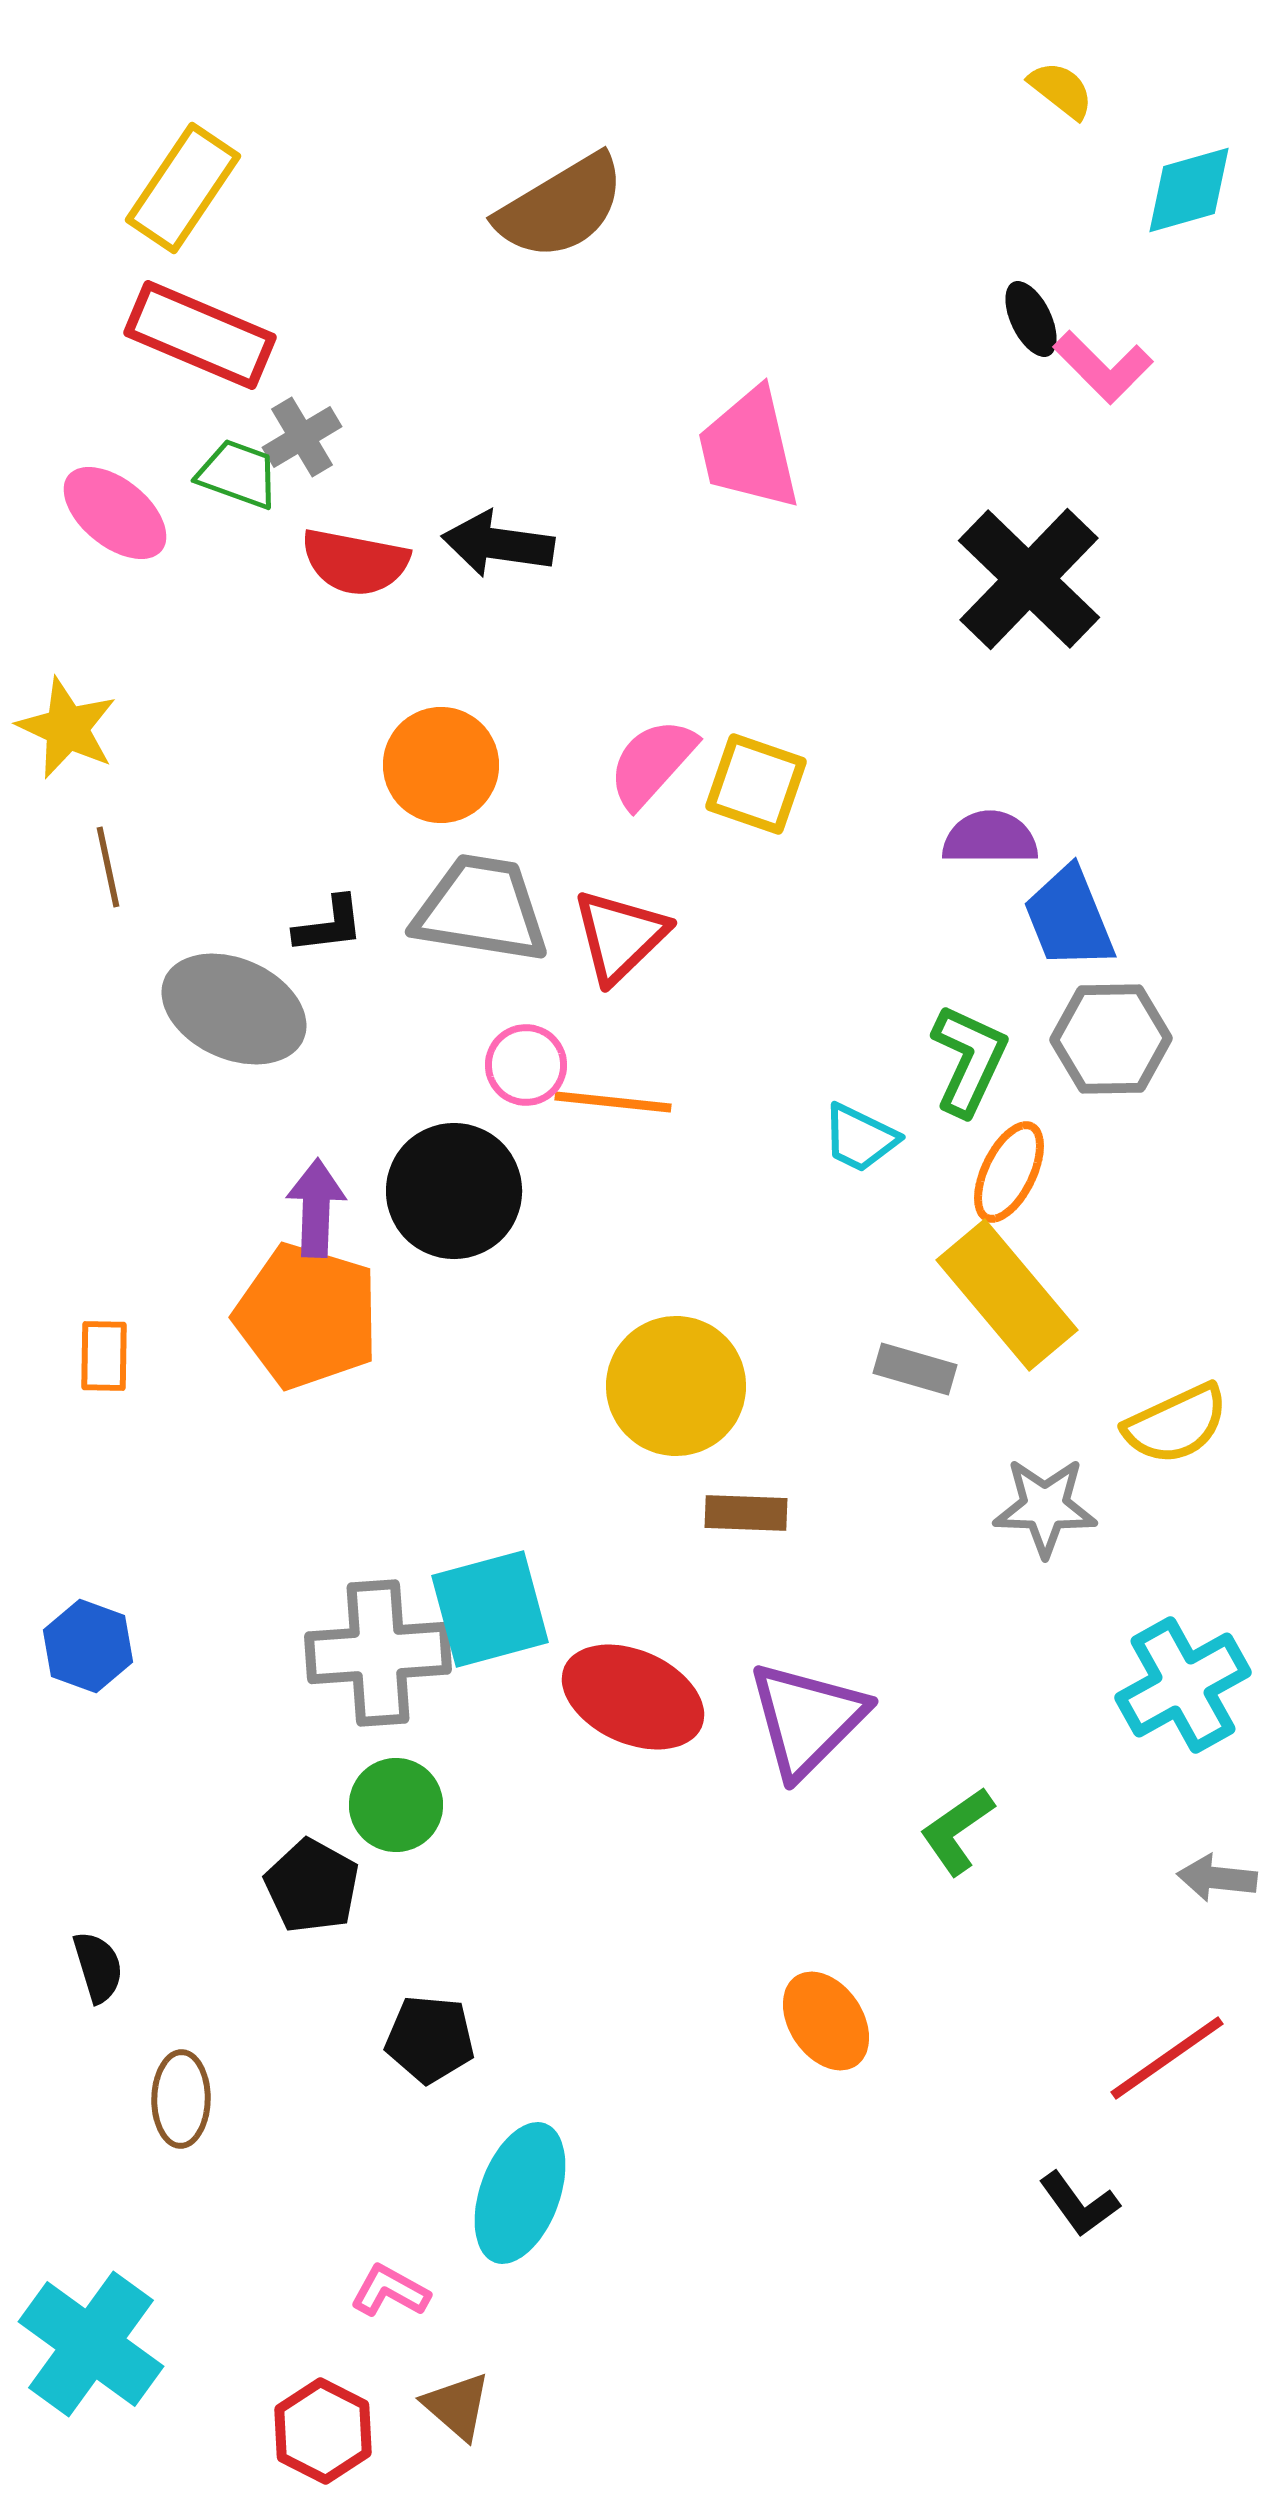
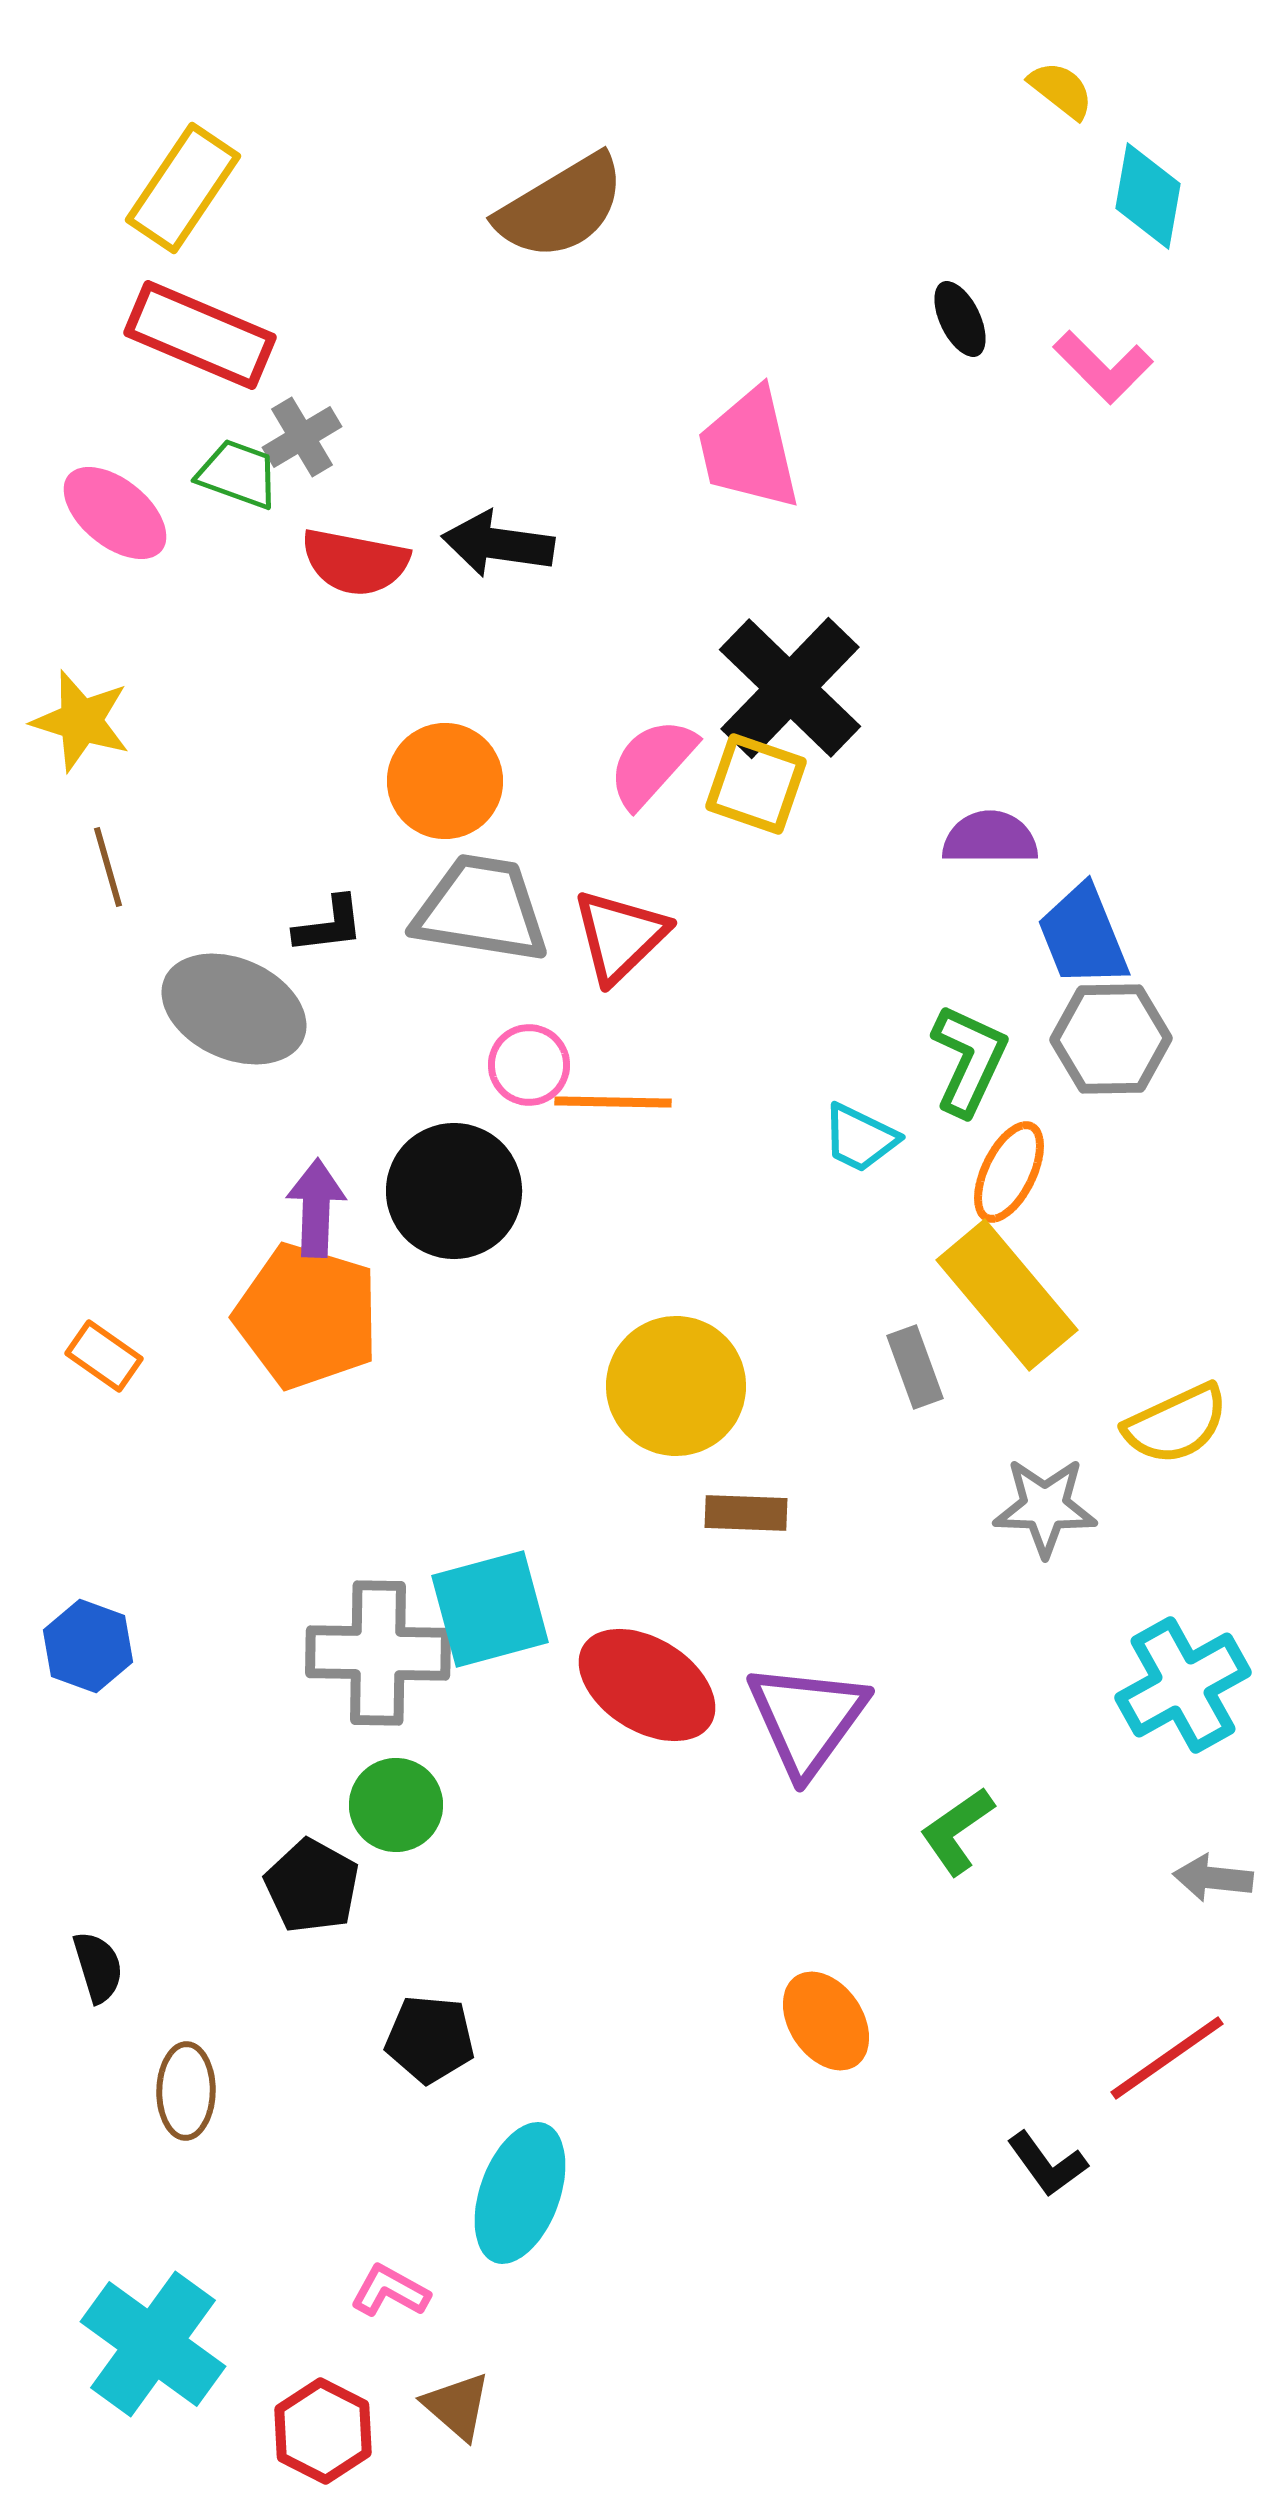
cyan diamond at (1189, 190): moved 41 px left, 6 px down; rotated 64 degrees counterclockwise
black ellipse at (1031, 319): moved 71 px left
black cross at (1029, 579): moved 239 px left, 109 px down
yellow star at (67, 728): moved 14 px right, 7 px up; rotated 8 degrees counterclockwise
orange circle at (441, 765): moved 4 px right, 16 px down
brown line at (108, 867): rotated 4 degrees counterclockwise
blue trapezoid at (1069, 918): moved 14 px right, 18 px down
pink circle at (526, 1065): moved 3 px right
orange line at (613, 1102): rotated 5 degrees counterclockwise
orange rectangle at (104, 1356): rotated 56 degrees counterclockwise
gray rectangle at (915, 1369): moved 2 px up; rotated 54 degrees clockwise
gray cross at (378, 1653): rotated 5 degrees clockwise
red ellipse at (633, 1697): moved 14 px right, 12 px up; rotated 8 degrees clockwise
purple triangle at (807, 1719): rotated 9 degrees counterclockwise
gray arrow at (1217, 1878): moved 4 px left
brown ellipse at (181, 2099): moved 5 px right, 8 px up
black L-shape at (1079, 2204): moved 32 px left, 40 px up
cyan cross at (91, 2344): moved 62 px right
